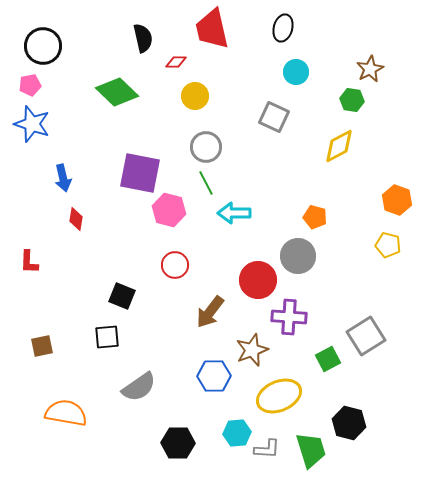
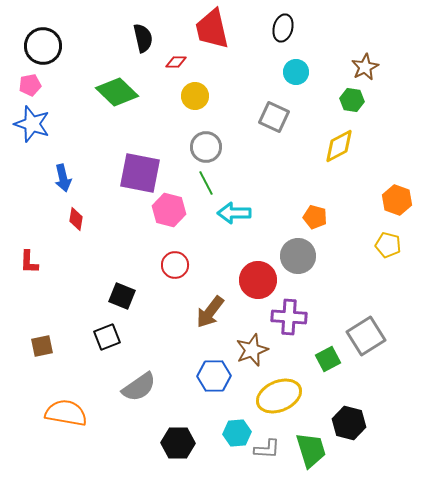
brown star at (370, 69): moved 5 px left, 2 px up
black square at (107, 337): rotated 16 degrees counterclockwise
